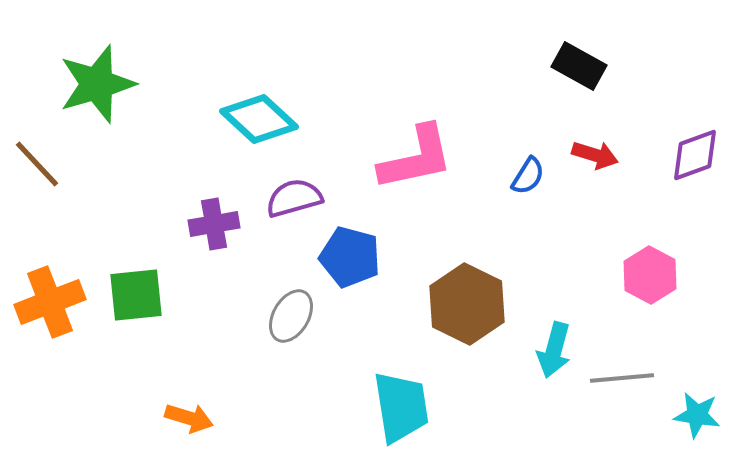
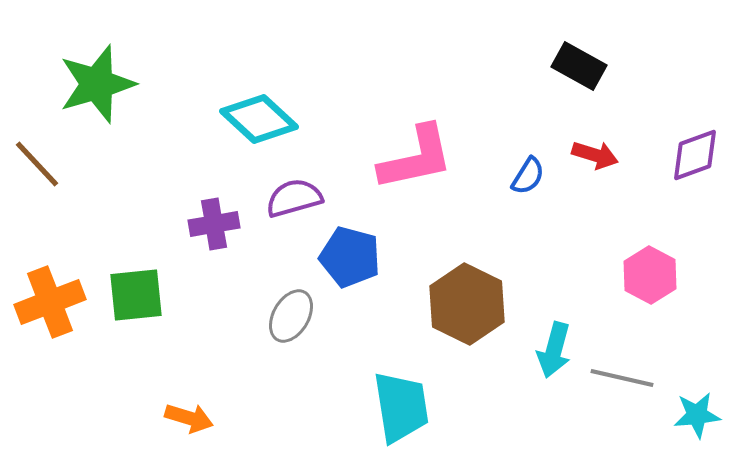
gray line: rotated 18 degrees clockwise
cyan star: rotated 15 degrees counterclockwise
